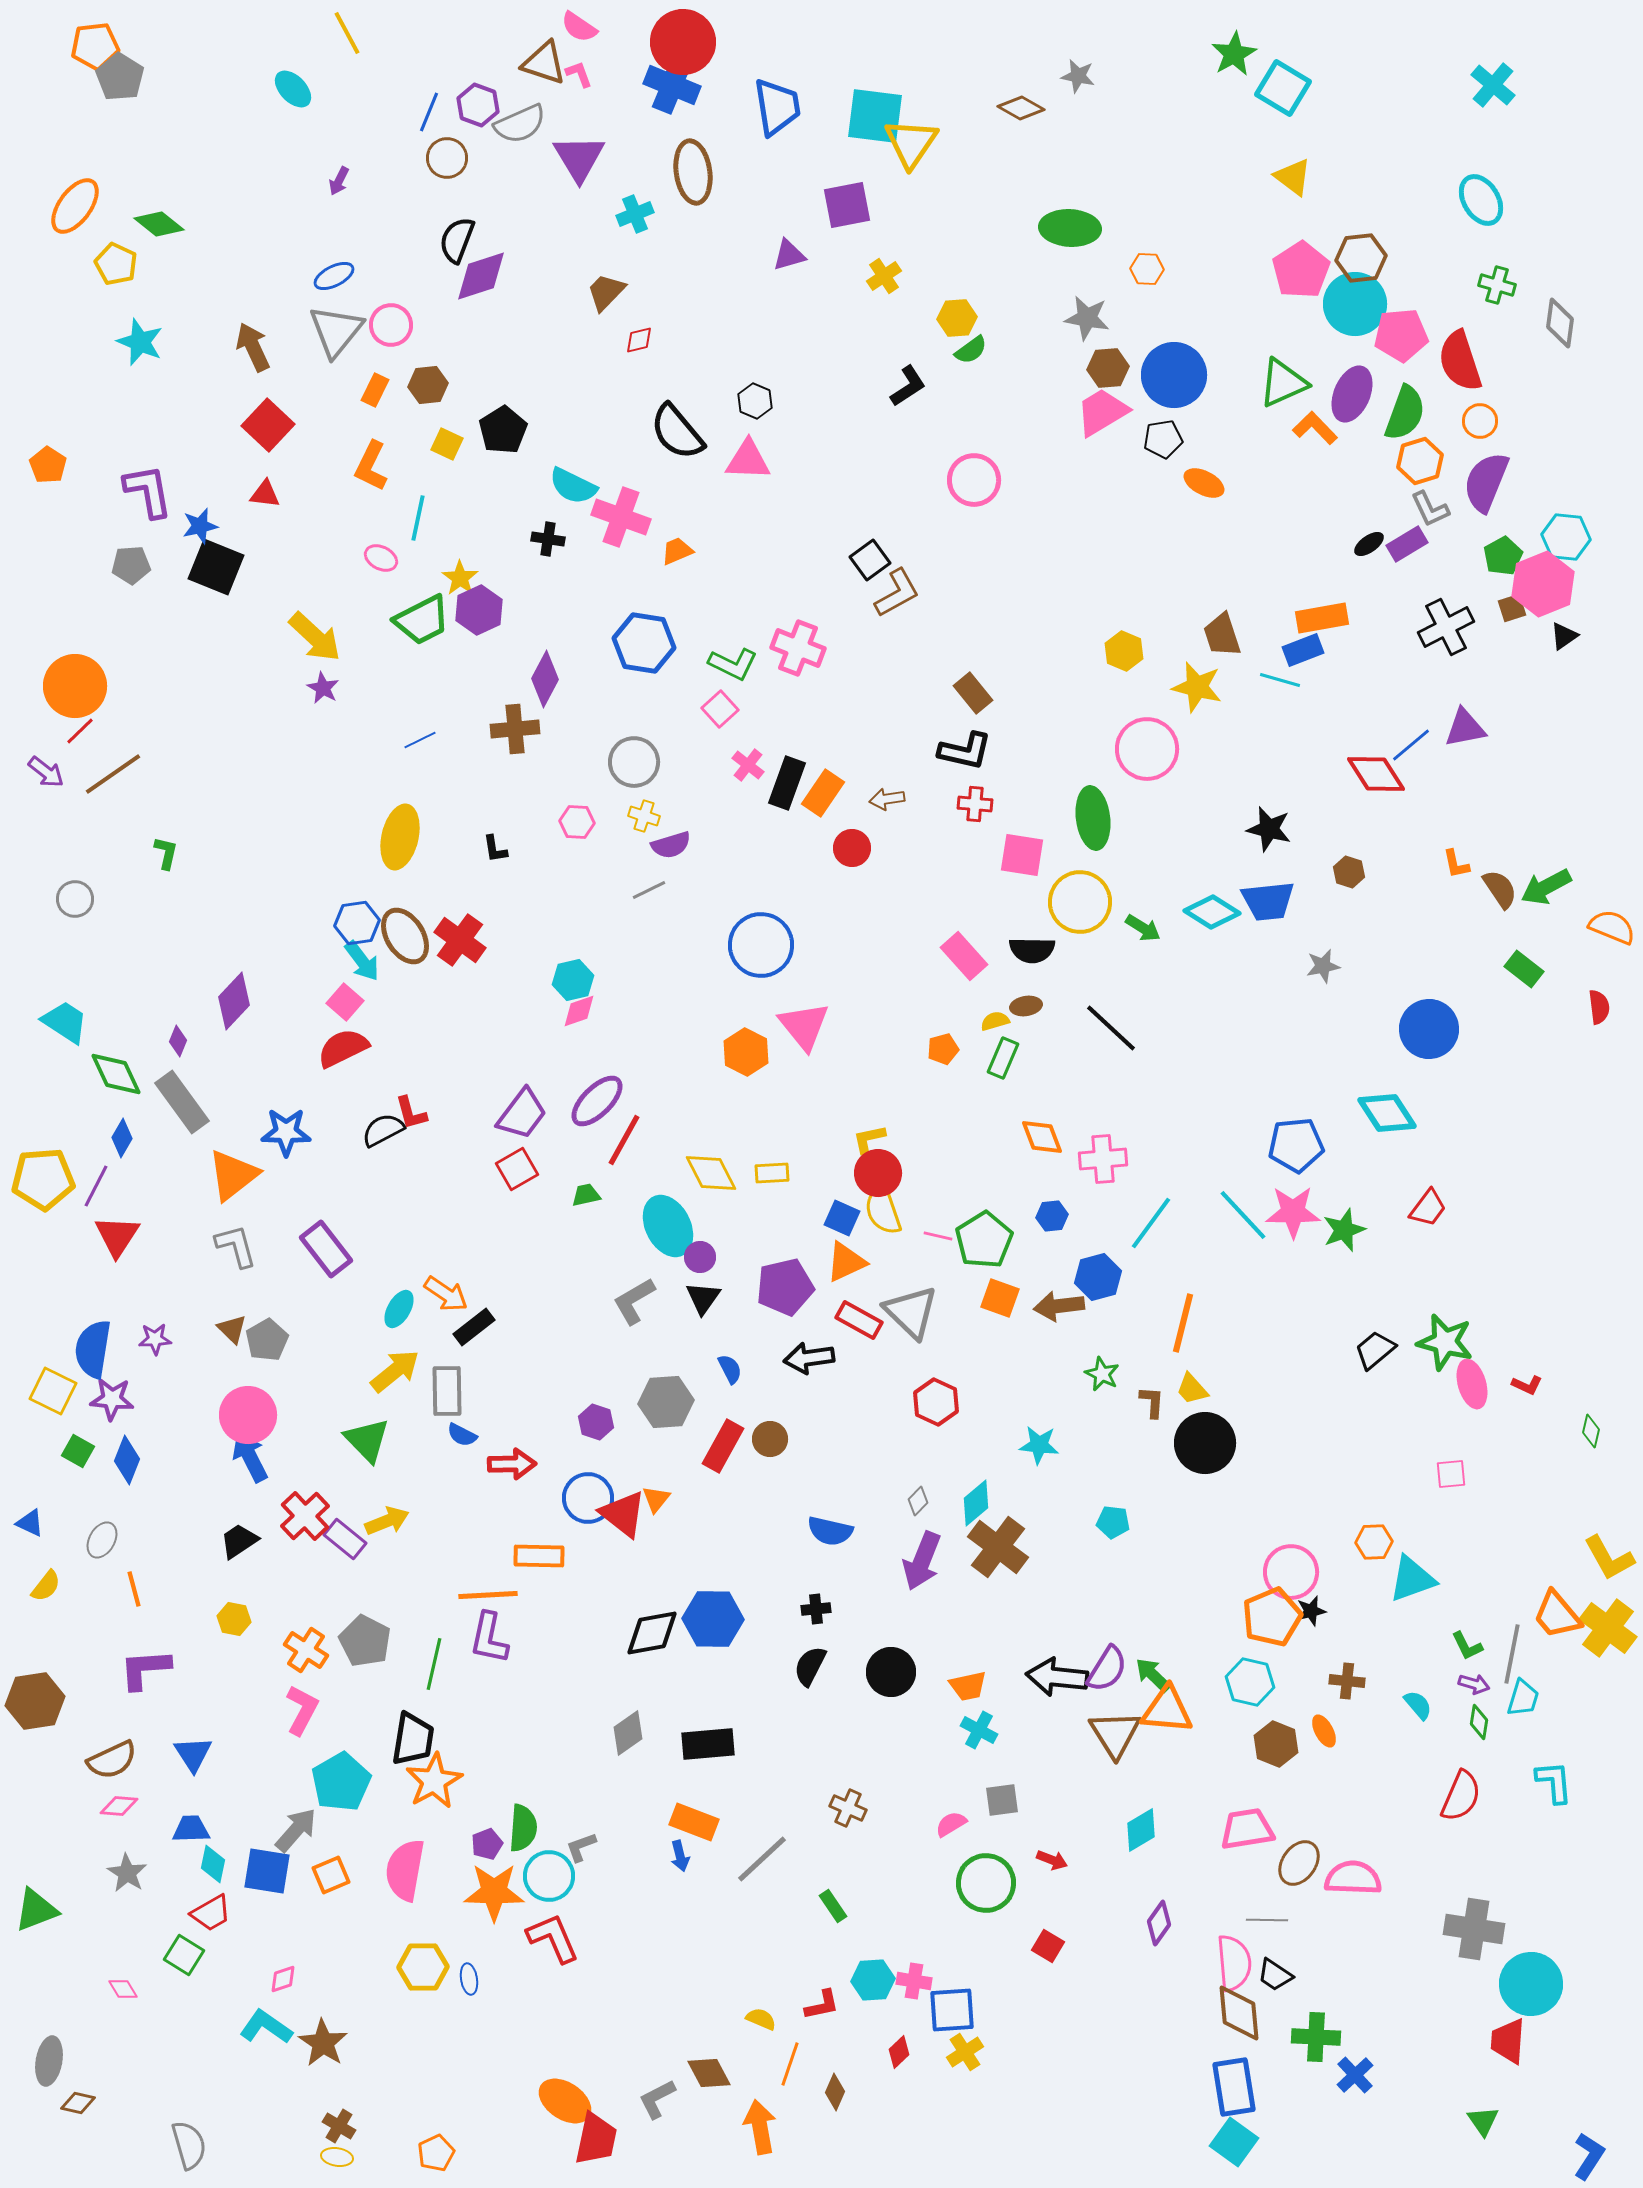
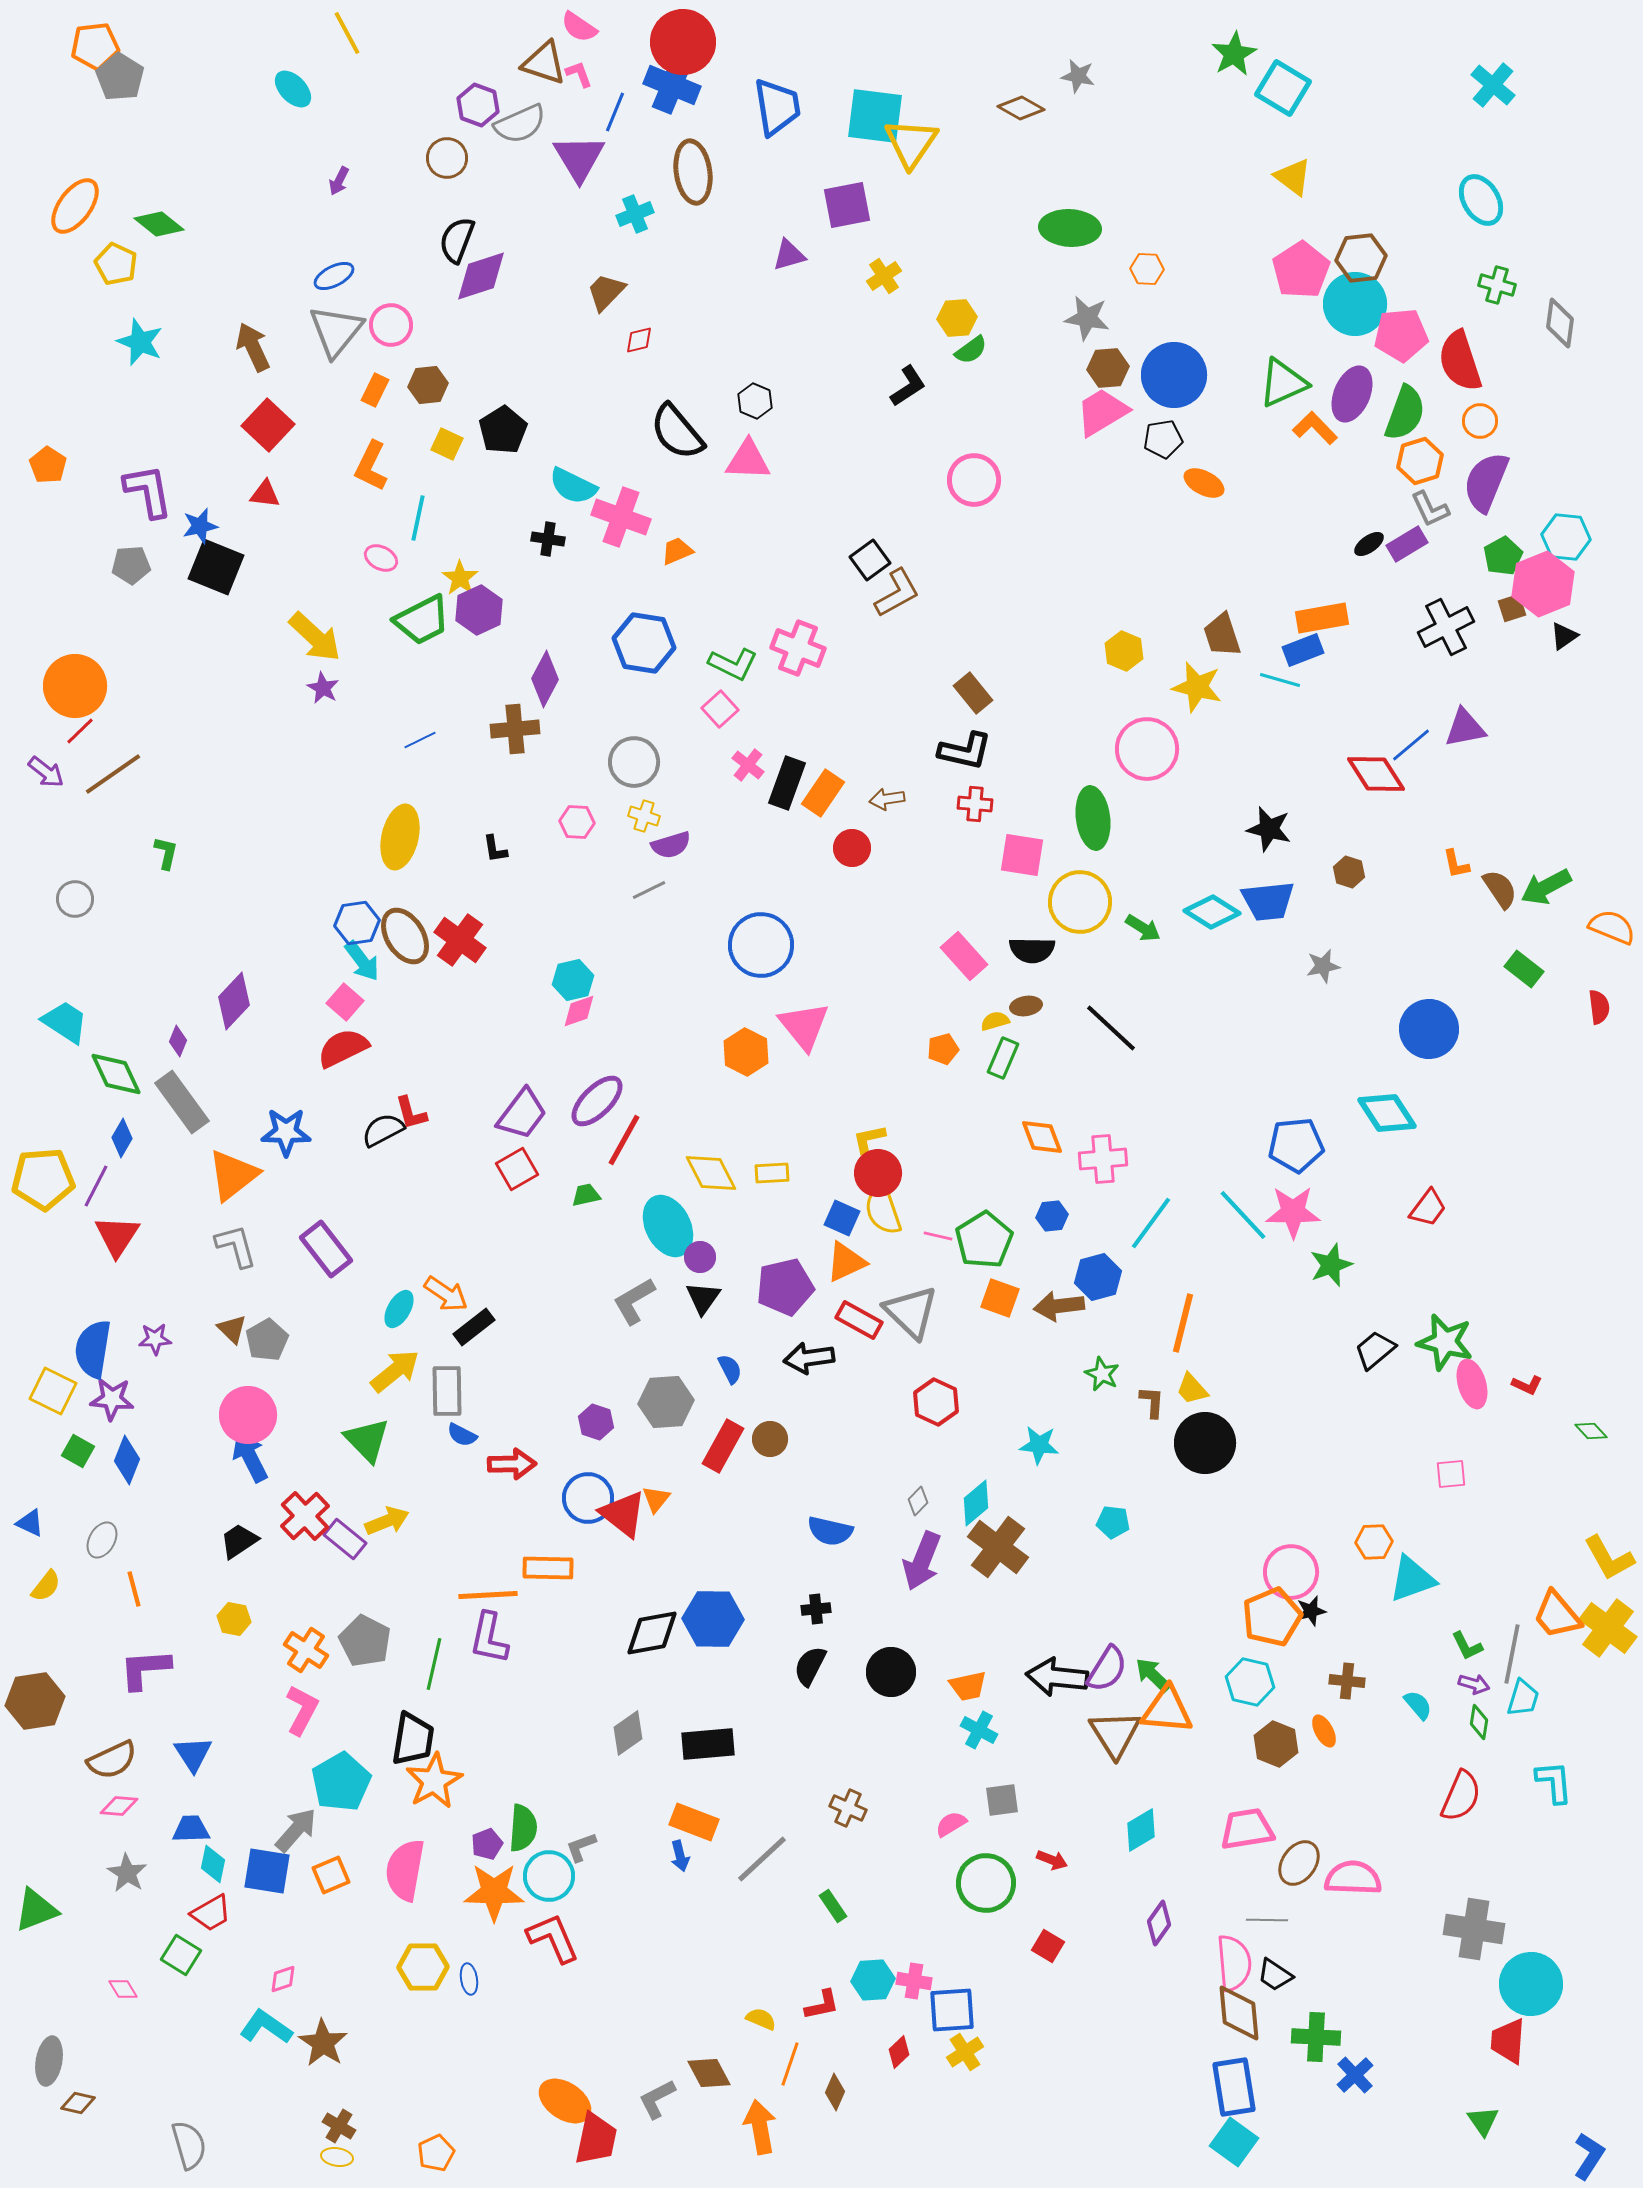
blue line at (429, 112): moved 186 px right
green star at (1344, 1230): moved 13 px left, 35 px down
green diamond at (1591, 1431): rotated 56 degrees counterclockwise
orange rectangle at (539, 1556): moved 9 px right, 12 px down
green square at (184, 1955): moved 3 px left
